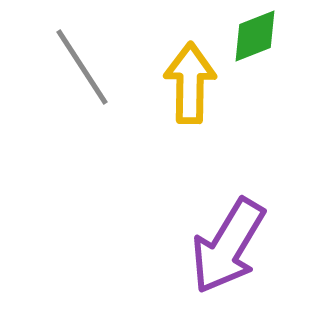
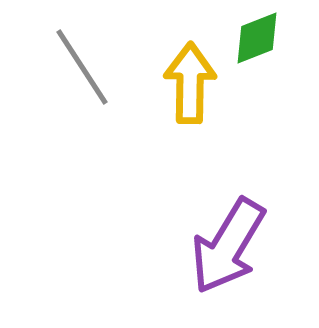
green diamond: moved 2 px right, 2 px down
